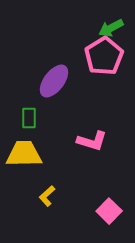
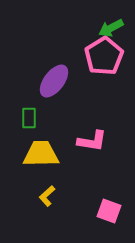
pink L-shape: rotated 8 degrees counterclockwise
yellow trapezoid: moved 17 px right
pink square: rotated 25 degrees counterclockwise
